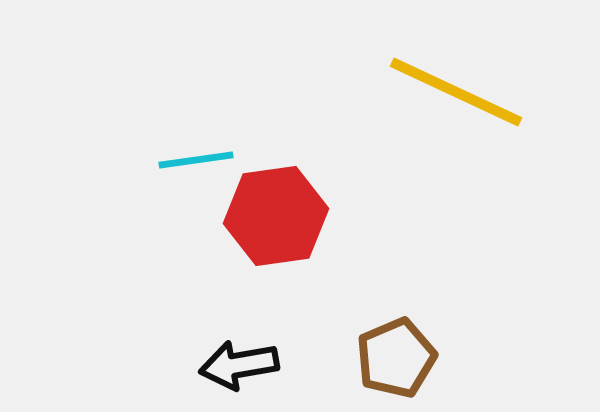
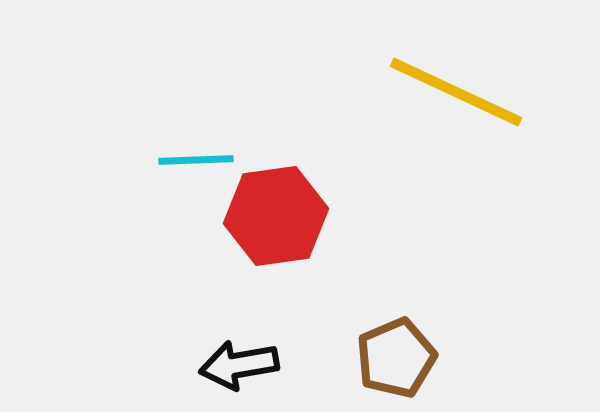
cyan line: rotated 6 degrees clockwise
